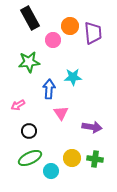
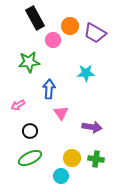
black rectangle: moved 5 px right
purple trapezoid: moved 2 px right; rotated 125 degrees clockwise
cyan star: moved 13 px right, 4 px up
black circle: moved 1 px right
green cross: moved 1 px right
cyan circle: moved 10 px right, 5 px down
